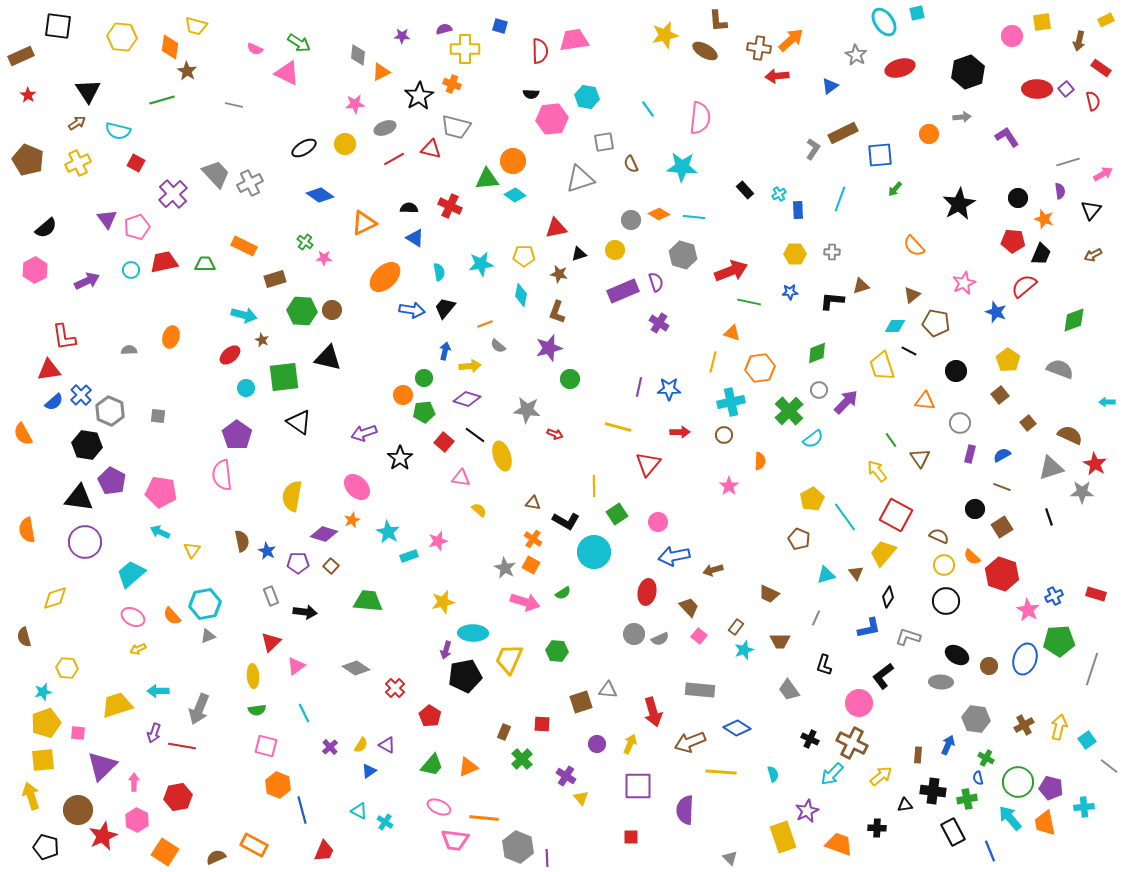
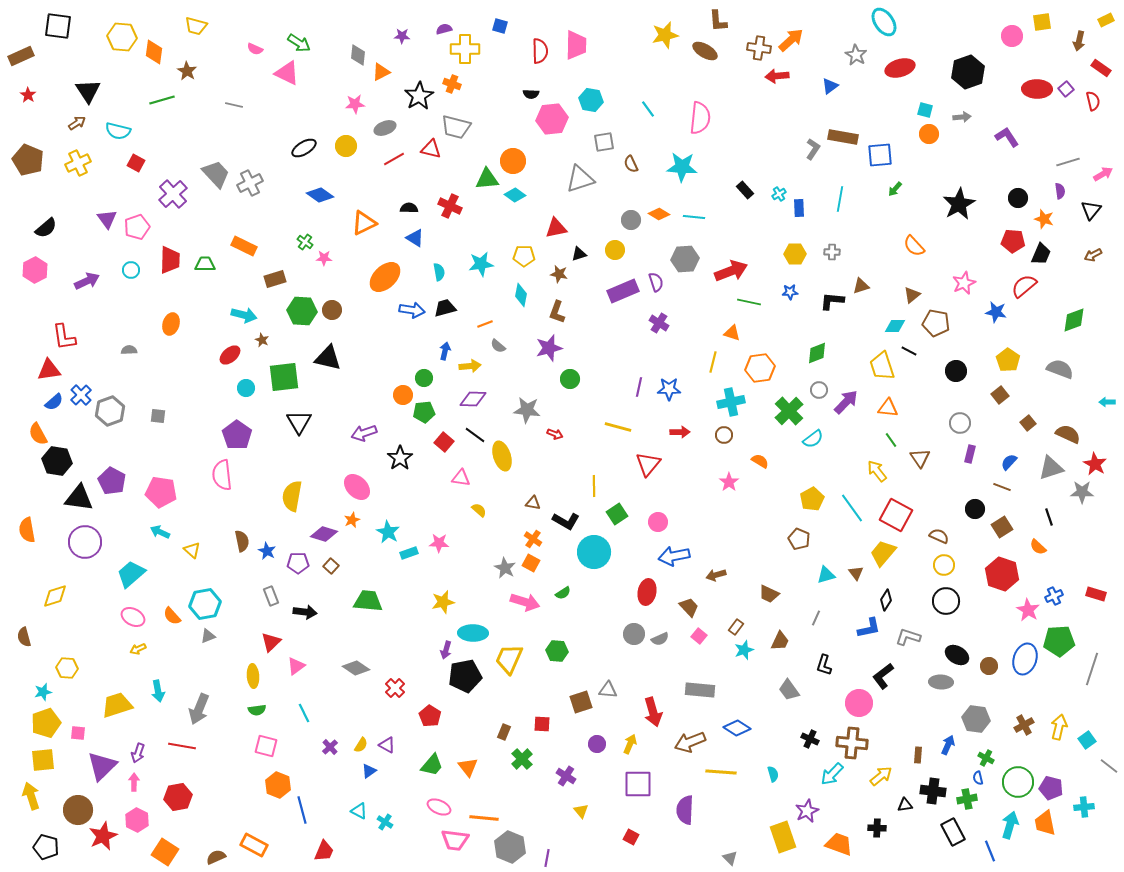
cyan square at (917, 13): moved 8 px right, 97 px down; rotated 28 degrees clockwise
pink trapezoid at (574, 40): moved 2 px right, 5 px down; rotated 100 degrees clockwise
orange diamond at (170, 47): moved 16 px left, 5 px down
cyan hexagon at (587, 97): moved 4 px right, 3 px down
brown rectangle at (843, 133): moved 4 px down; rotated 36 degrees clockwise
yellow circle at (345, 144): moved 1 px right, 2 px down
cyan line at (840, 199): rotated 10 degrees counterclockwise
blue rectangle at (798, 210): moved 1 px right, 2 px up
gray hexagon at (683, 255): moved 2 px right, 4 px down; rotated 20 degrees counterclockwise
red trapezoid at (164, 262): moved 6 px right, 2 px up; rotated 104 degrees clockwise
black trapezoid at (445, 308): rotated 35 degrees clockwise
blue star at (996, 312): rotated 10 degrees counterclockwise
orange ellipse at (171, 337): moved 13 px up
purple diamond at (467, 399): moved 6 px right; rotated 16 degrees counterclockwise
orange triangle at (925, 401): moved 37 px left, 7 px down
gray hexagon at (110, 411): rotated 16 degrees clockwise
black triangle at (299, 422): rotated 24 degrees clockwise
orange semicircle at (23, 434): moved 15 px right
brown semicircle at (1070, 435): moved 2 px left, 1 px up
black hexagon at (87, 445): moved 30 px left, 16 px down
blue semicircle at (1002, 455): moved 7 px right, 7 px down; rotated 18 degrees counterclockwise
orange semicircle at (760, 461): rotated 60 degrees counterclockwise
pink star at (729, 486): moved 4 px up
cyan line at (845, 517): moved 7 px right, 9 px up
pink star at (438, 541): moved 1 px right, 2 px down; rotated 18 degrees clockwise
yellow triangle at (192, 550): rotated 24 degrees counterclockwise
cyan rectangle at (409, 556): moved 3 px up
orange semicircle at (972, 557): moved 66 px right, 10 px up
orange square at (531, 565): moved 2 px up
brown arrow at (713, 570): moved 3 px right, 5 px down
black diamond at (888, 597): moved 2 px left, 3 px down
yellow diamond at (55, 598): moved 2 px up
brown trapezoid at (780, 641): rotated 65 degrees counterclockwise
cyan arrow at (158, 691): rotated 100 degrees counterclockwise
purple arrow at (154, 733): moved 16 px left, 20 px down
brown cross at (852, 743): rotated 20 degrees counterclockwise
orange triangle at (468, 767): rotated 45 degrees counterclockwise
purple square at (638, 786): moved 2 px up
yellow triangle at (581, 798): moved 13 px down
cyan arrow at (1010, 818): moved 7 px down; rotated 56 degrees clockwise
red square at (631, 837): rotated 28 degrees clockwise
gray hexagon at (518, 847): moved 8 px left
purple line at (547, 858): rotated 12 degrees clockwise
